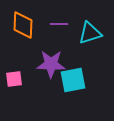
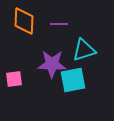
orange diamond: moved 1 px right, 4 px up
cyan triangle: moved 6 px left, 17 px down
purple star: moved 1 px right
